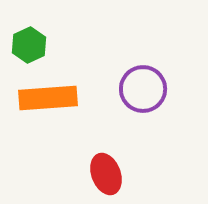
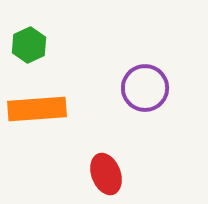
purple circle: moved 2 px right, 1 px up
orange rectangle: moved 11 px left, 11 px down
